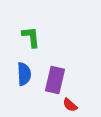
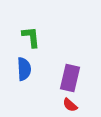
blue semicircle: moved 5 px up
purple rectangle: moved 15 px right, 2 px up
